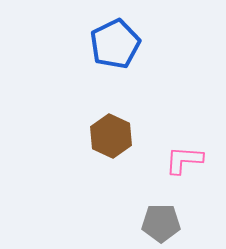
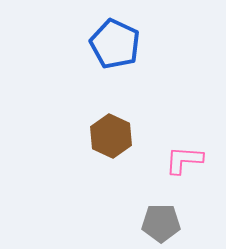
blue pentagon: rotated 21 degrees counterclockwise
